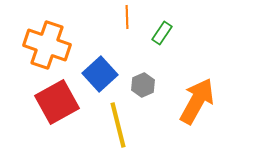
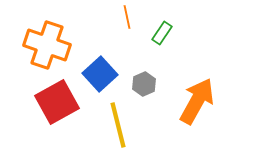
orange line: rotated 10 degrees counterclockwise
gray hexagon: moved 1 px right, 1 px up
